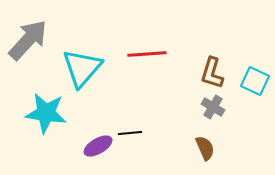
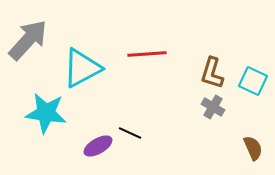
cyan triangle: rotated 21 degrees clockwise
cyan square: moved 2 px left
black line: rotated 30 degrees clockwise
brown semicircle: moved 48 px right
